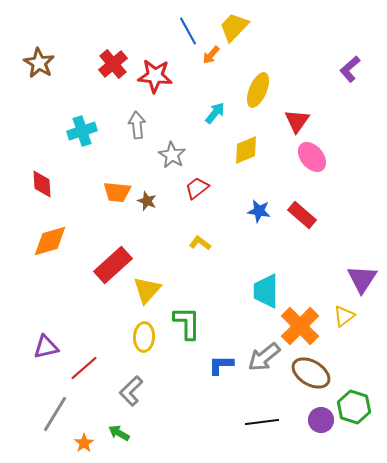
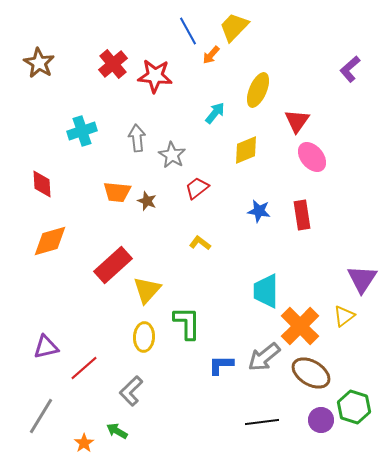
gray arrow at (137, 125): moved 13 px down
red rectangle at (302, 215): rotated 40 degrees clockwise
gray line at (55, 414): moved 14 px left, 2 px down
green arrow at (119, 433): moved 2 px left, 2 px up
